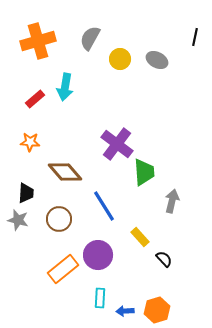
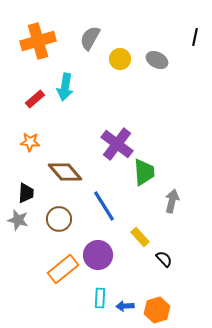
blue arrow: moved 5 px up
